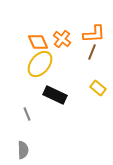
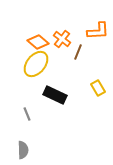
orange L-shape: moved 4 px right, 3 px up
orange diamond: rotated 25 degrees counterclockwise
brown line: moved 14 px left
yellow ellipse: moved 4 px left
yellow rectangle: rotated 21 degrees clockwise
